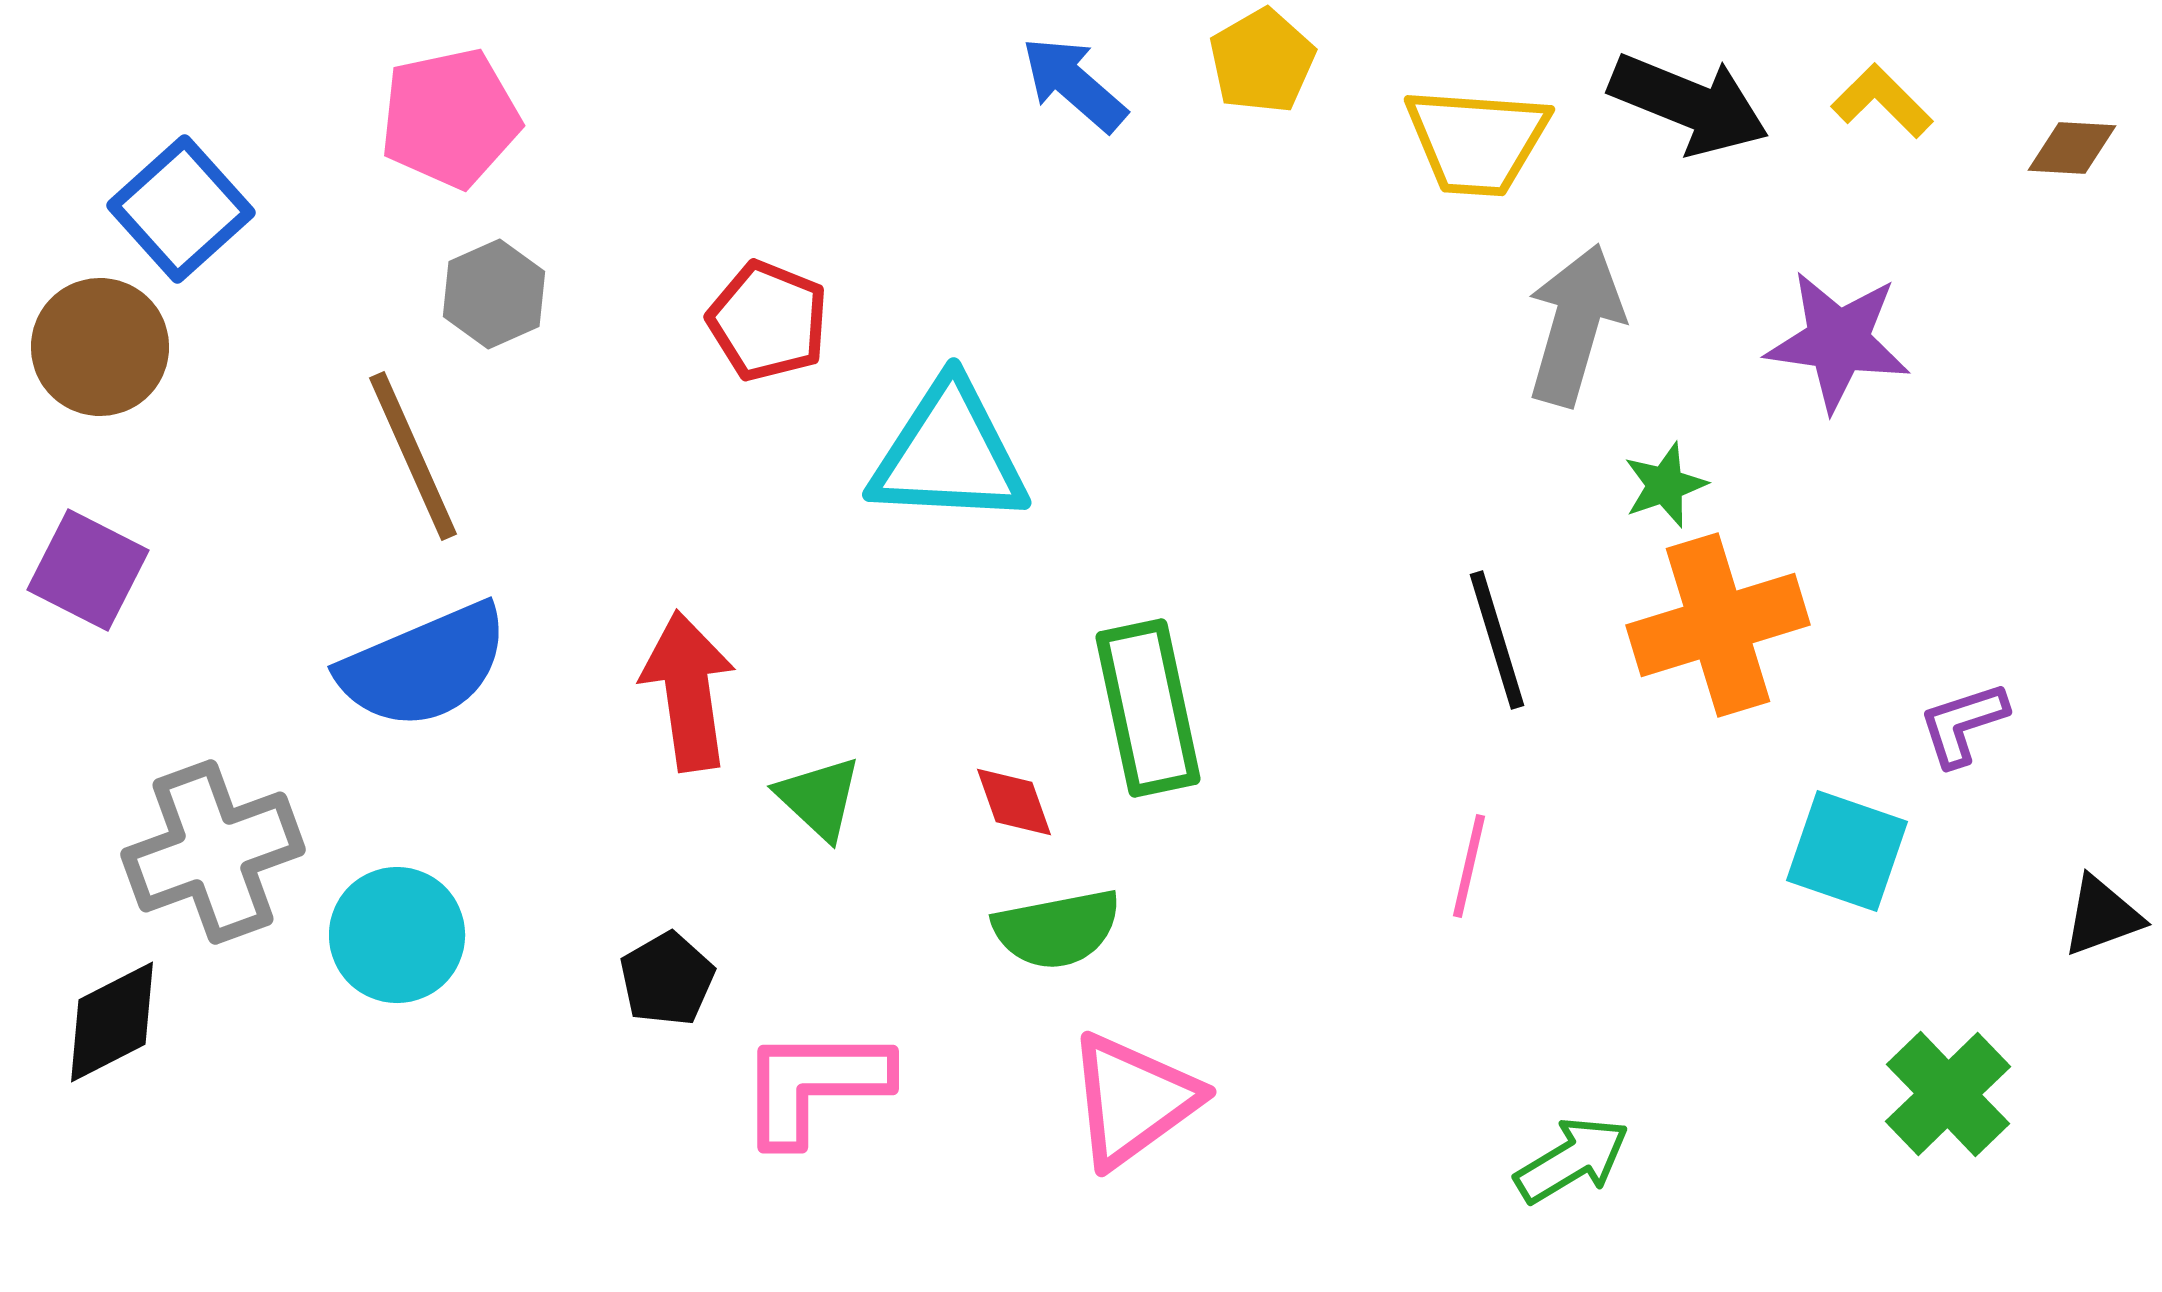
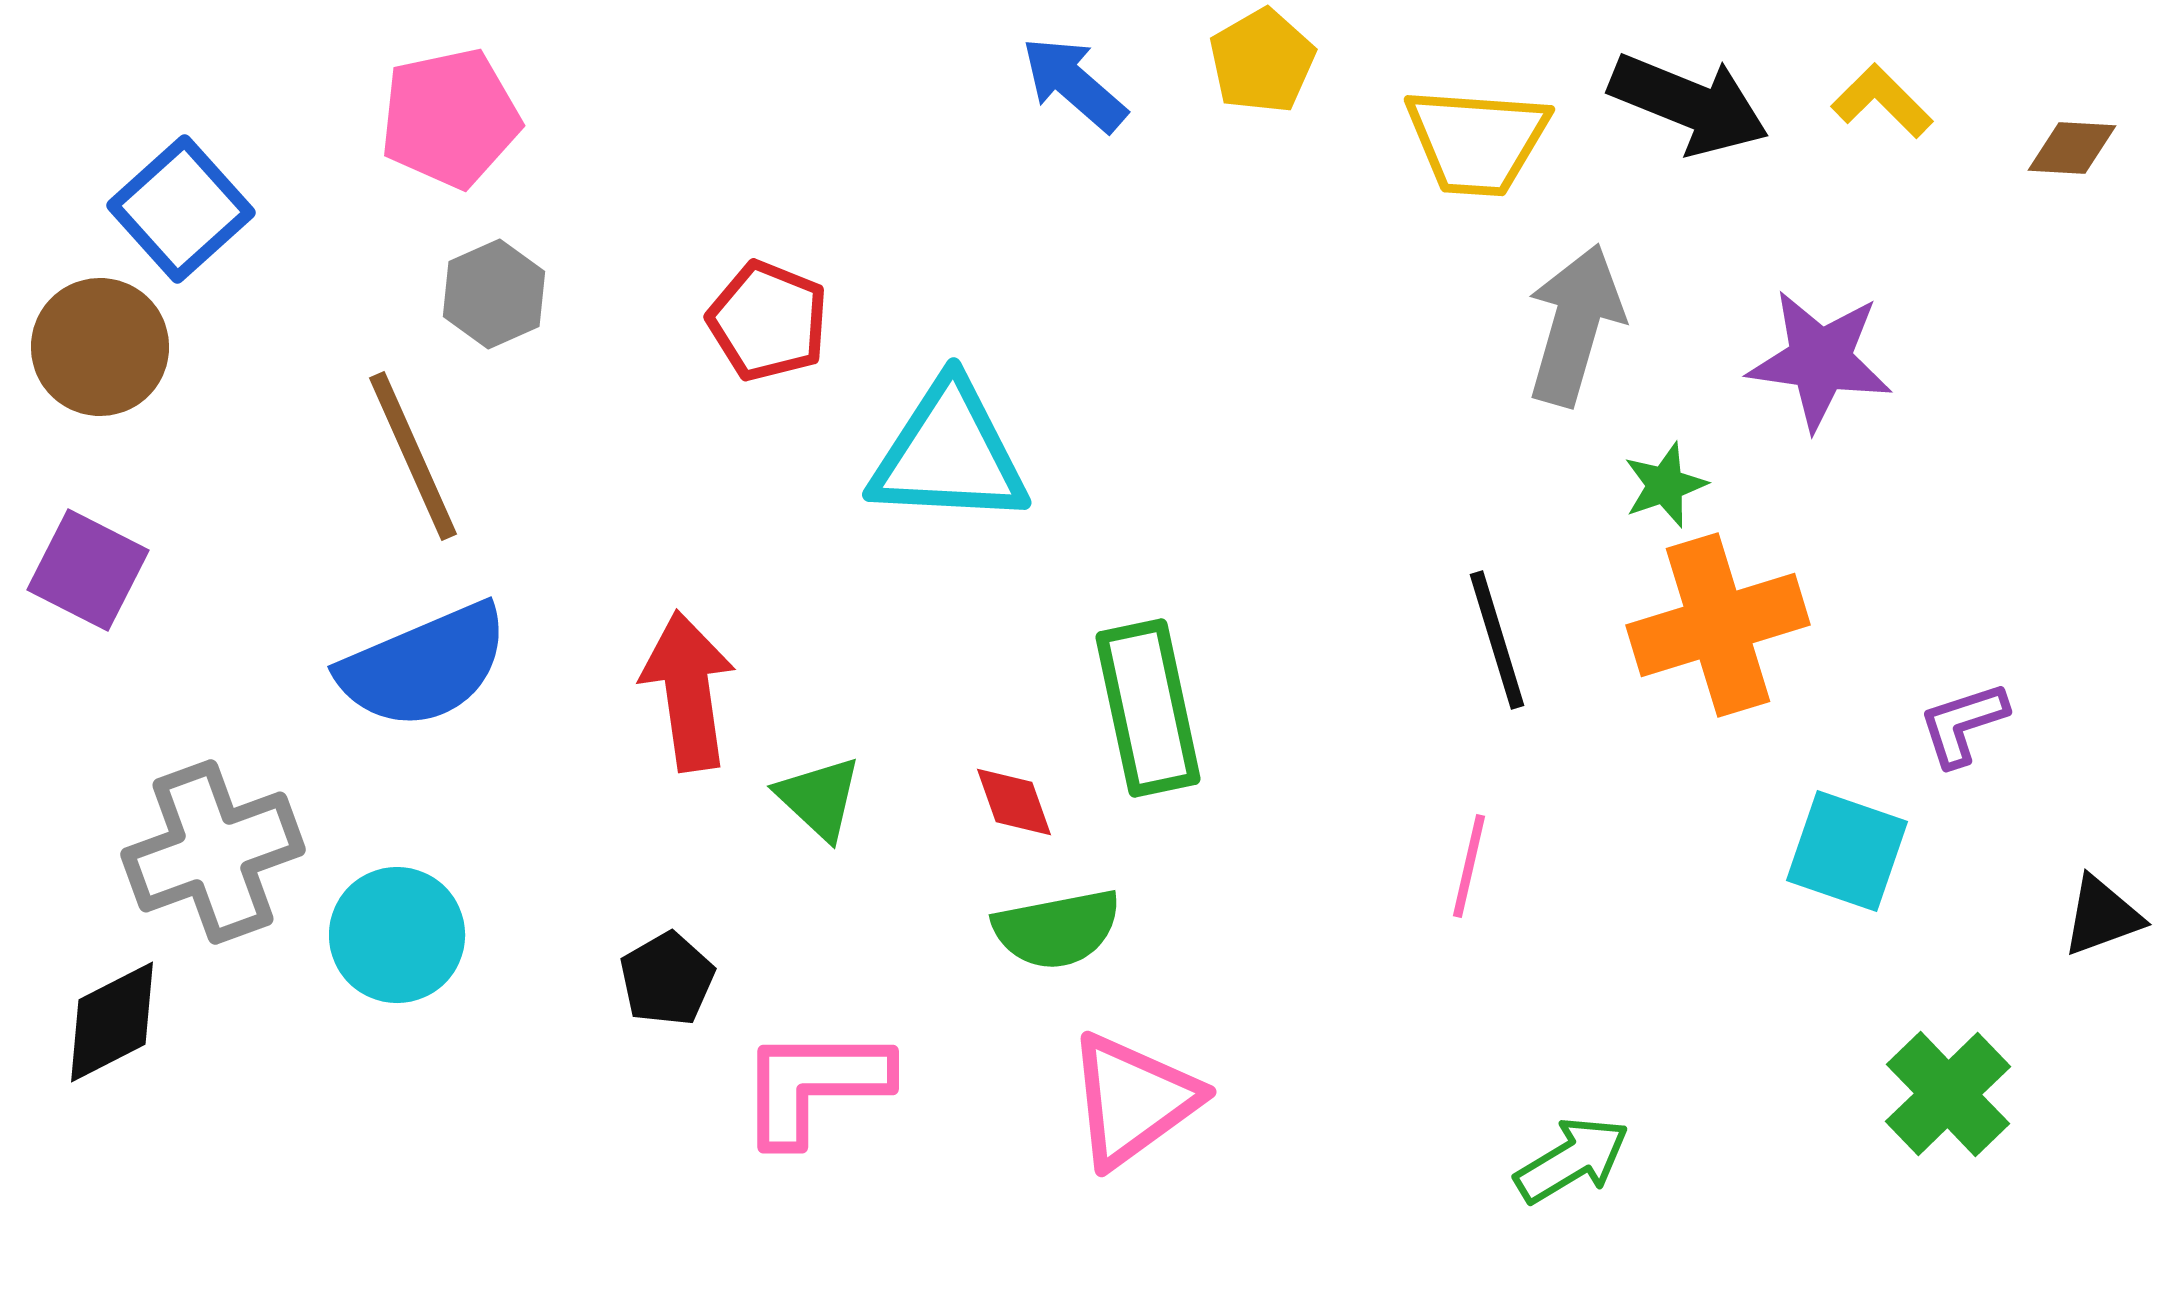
purple star: moved 18 px left, 19 px down
